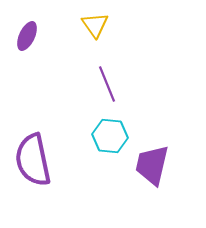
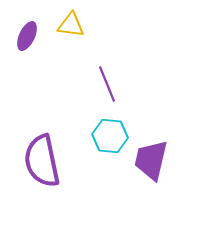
yellow triangle: moved 24 px left; rotated 48 degrees counterclockwise
purple semicircle: moved 9 px right, 1 px down
purple trapezoid: moved 1 px left, 5 px up
